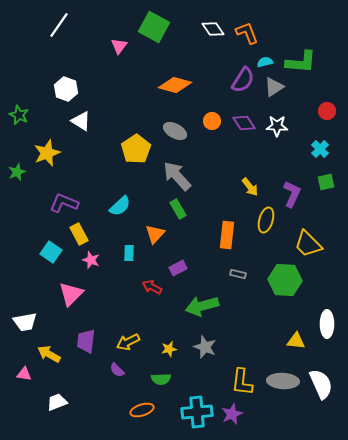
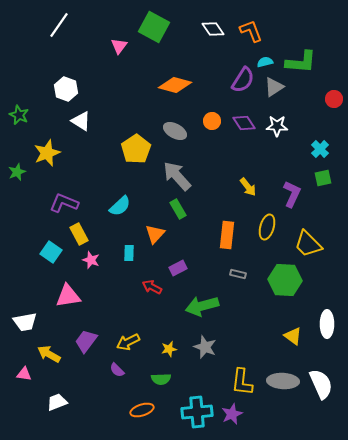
orange L-shape at (247, 33): moved 4 px right, 2 px up
red circle at (327, 111): moved 7 px right, 12 px up
green square at (326, 182): moved 3 px left, 4 px up
yellow arrow at (250, 187): moved 2 px left
yellow ellipse at (266, 220): moved 1 px right, 7 px down
pink triangle at (71, 294): moved 3 px left, 2 px down; rotated 36 degrees clockwise
purple trapezoid at (86, 341): rotated 30 degrees clockwise
yellow triangle at (296, 341): moved 3 px left, 5 px up; rotated 30 degrees clockwise
